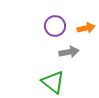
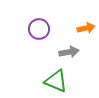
purple circle: moved 16 px left, 3 px down
green triangle: moved 3 px right, 1 px up; rotated 15 degrees counterclockwise
